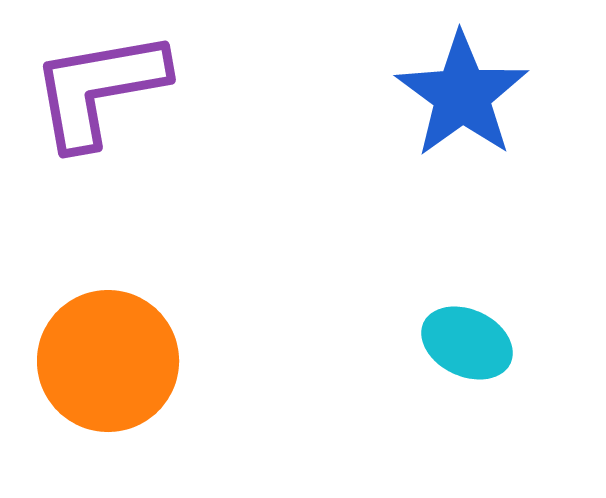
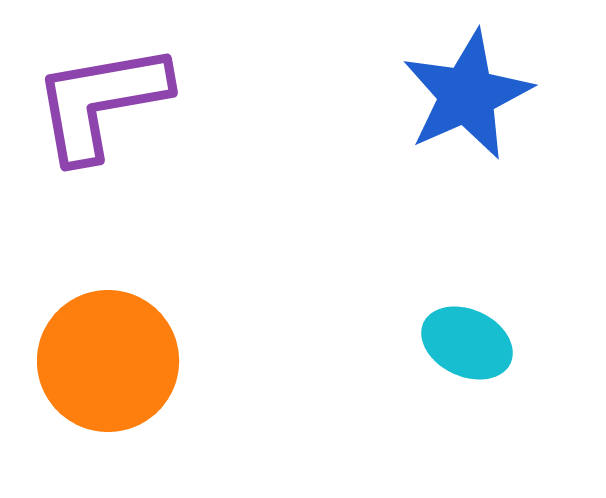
purple L-shape: moved 2 px right, 13 px down
blue star: moved 5 px right; rotated 12 degrees clockwise
